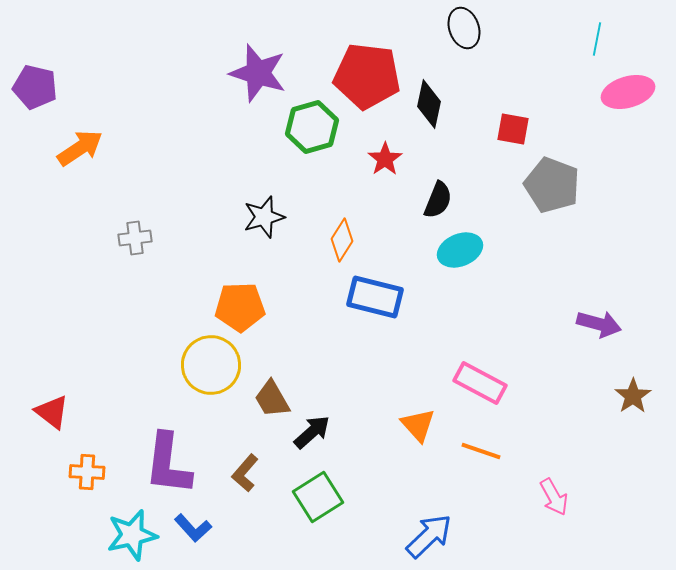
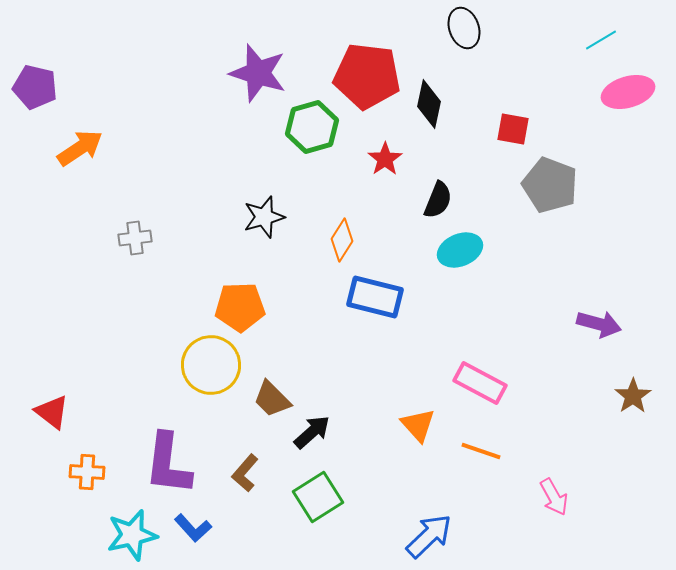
cyan line: moved 4 px right, 1 px down; rotated 48 degrees clockwise
gray pentagon: moved 2 px left
brown trapezoid: rotated 15 degrees counterclockwise
